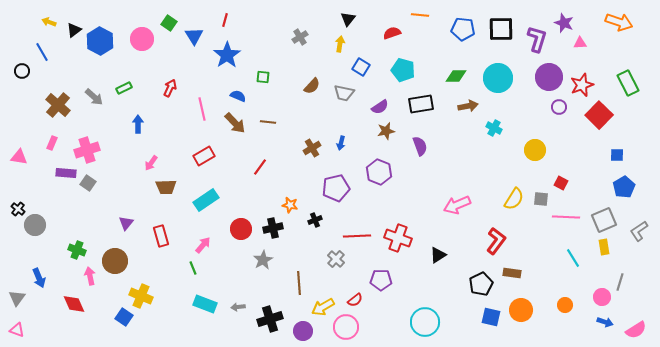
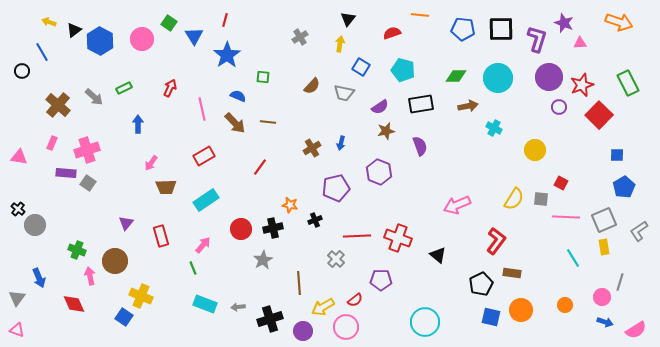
black triangle at (438, 255): rotated 48 degrees counterclockwise
